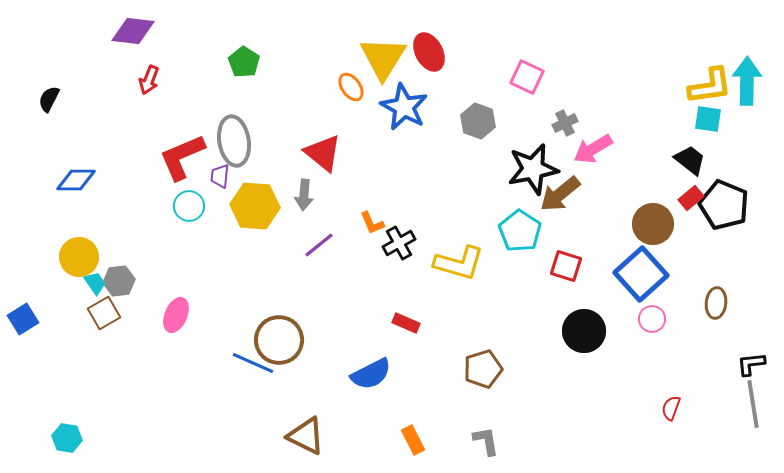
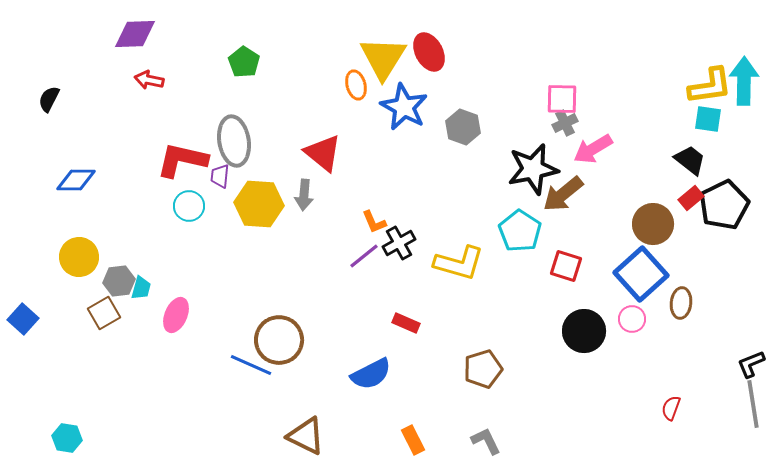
purple diamond at (133, 31): moved 2 px right, 3 px down; rotated 9 degrees counterclockwise
pink square at (527, 77): moved 35 px right, 22 px down; rotated 24 degrees counterclockwise
red arrow at (149, 80): rotated 80 degrees clockwise
cyan arrow at (747, 81): moved 3 px left
orange ellipse at (351, 87): moved 5 px right, 2 px up; rotated 20 degrees clockwise
gray hexagon at (478, 121): moved 15 px left, 6 px down
red L-shape at (182, 157): moved 3 px down; rotated 36 degrees clockwise
brown arrow at (560, 194): moved 3 px right
black pentagon at (724, 205): rotated 24 degrees clockwise
yellow hexagon at (255, 206): moved 4 px right, 2 px up
orange L-shape at (372, 223): moved 2 px right, 1 px up
purple line at (319, 245): moved 45 px right, 11 px down
cyan trapezoid at (95, 283): moved 46 px right, 5 px down; rotated 50 degrees clockwise
brown ellipse at (716, 303): moved 35 px left
blue square at (23, 319): rotated 16 degrees counterclockwise
pink circle at (652, 319): moved 20 px left
blue line at (253, 363): moved 2 px left, 2 px down
black L-shape at (751, 364): rotated 16 degrees counterclockwise
gray L-shape at (486, 441): rotated 16 degrees counterclockwise
